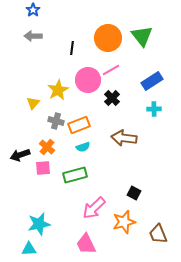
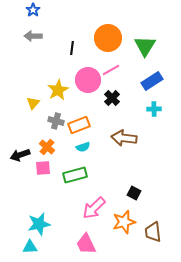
green triangle: moved 3 px right, 10 px down; rotated 10 degrees clockwise
brown trapezoid: moved 5 px left, 2 px up; rotated 15 degrees clockwise
cyan triangle: moved 1 px right, 2 px up
